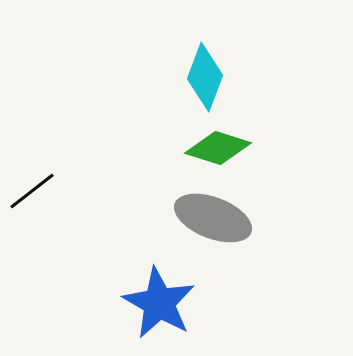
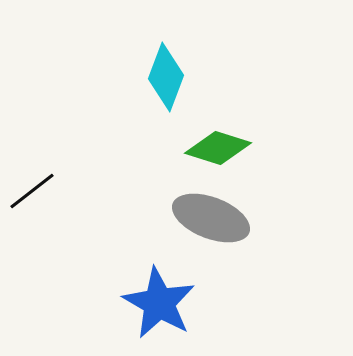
cyan diamond: moved 39 px left
gray ellipse: moved 2 px left
